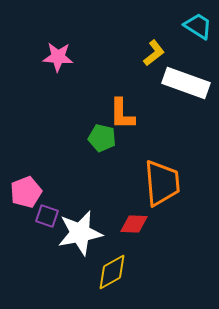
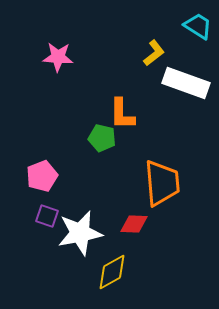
pink pentagon: moved 16 px right, 16 px up
